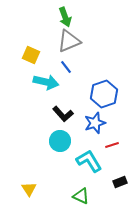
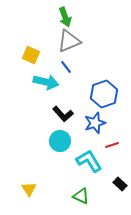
black rectangle: moved 2 px down; rotated 64 degrees clockwise
